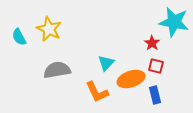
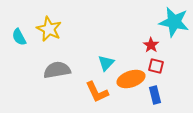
red star: moved 1 px left, 2 px down
